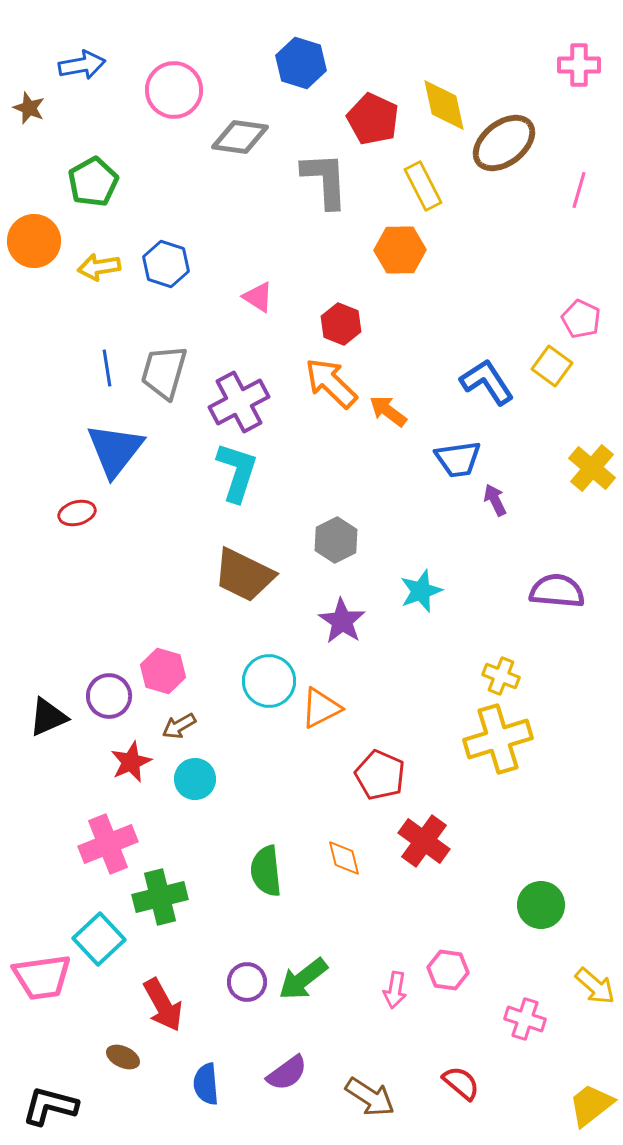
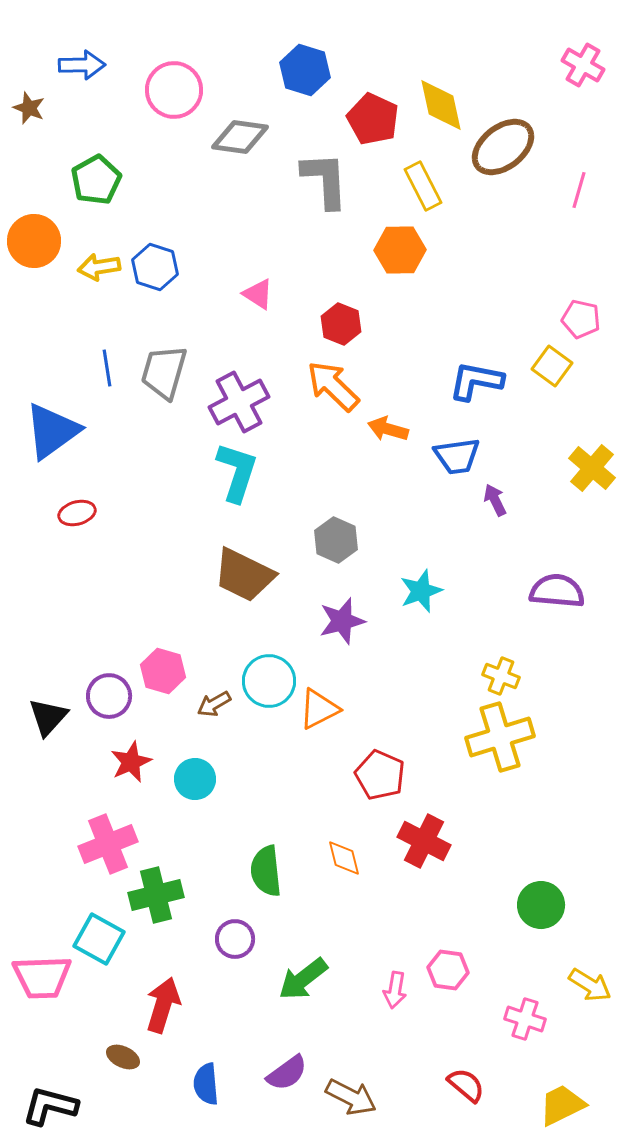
blue hexagon at (301, 63): moved 4 px right, 7 px down
blue arrow at (82, 65): rotated 9 degrees clockwise
pink cross at (579, 65): moved 4 px right; rotated 30 degrees clockwise
yellow diamond at (444, 105): moved 3 px left
brown ellipse at (504, 143): moved 1 px left, 4 px down
green pentagon at (93, 182): moved 3 px right, 2 px up
blue hexagon at (166, 264): moved 11 px left, 3 px down
pink triangle at (258, 297): moved 3 px up
pink pentagon at (581, 319): rotated 12 degrees counterclockwise
blue L-shape at (487, 382): moved 11 px left, 1 px up; rotated 46 degrees counterclockwise
orange arrow at (331, 383): moved 2 px right, 3 px down
orange arrow at (388, 411): moved 18 px down; rotated 21 degrees counterclockwise
blue triangle at (115, 450): moved 63 px left, 19 px up; rotated 16 degrees clockwise
blue trapezoid at (458, 459): moved 1 px left, 3 px up
gray hexagon at (336, 540): rotated 9 degrees counterclockwise
purple star at (342, 621): rotated 24 degrees clockwise
orange triangle at (321, 708): moved 2 px left, 1 px down
black triangle at (48, 717): rotated 24 degrees counterclockwise
brown arrow at (179, 726): moved 35 px right, 22 px up
yellow cross at (498, 739): moved 2 px right, 2 px up
red cross at (424, 841): rotated 9 degrees counterclockwise
green cross at (160, 897): moved 4 px left, 2 px up
cyan square at (99, 939): rotated 18 degrees counterclockwise
pink trapezoid at (42, 977): rotated 6 degrees clockwise
purple circle at (247, 982): moved 12 px left, 43 px up
yellow arrow at (595, 986): moved 5 px left, 1 px up; rotated 9 degrees counterclockwise
red arrow at (163, 1005): rotated 134 degrees counterclockwise
red semicircle at (461, 1083): moved 5 px right, 2 px down
brown arrow at (370, 1097): moved 19 px left; rotated 6 degrees counterclockwise
yellow trapezoid at (591, 1105): moved 29 px left; rotated 12 degrees clockwise
